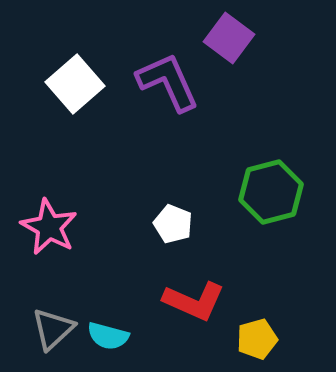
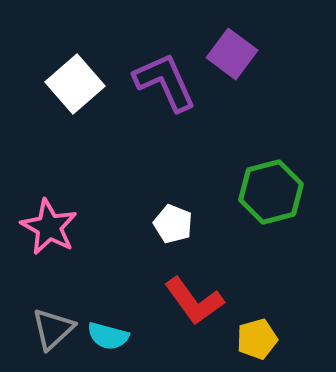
purple square: moved 3 px right, 16 px down
purple L-shape: moved 3 px left
red L-shape: rotated 30 degrees clockwise
